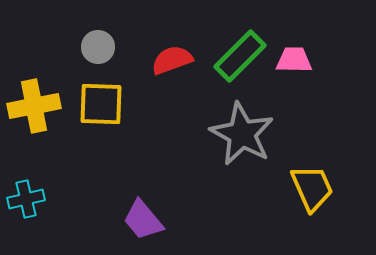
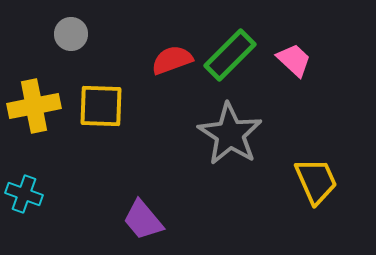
gray circle: moved 27 px left, 13 px up
green rectangle: moved 10 px left, 1 px up
pink trapezoid: rotated 42 degrees clockwise
yellow square: moved 2 px down
gray star: moved 12 px left; rotated 4 degrees clockwise
yellow trapezoid: moved 4 px right, 7 px up
cyan cross: moved 2 px left, 5 px up; rotated 33 degrees clockwise
